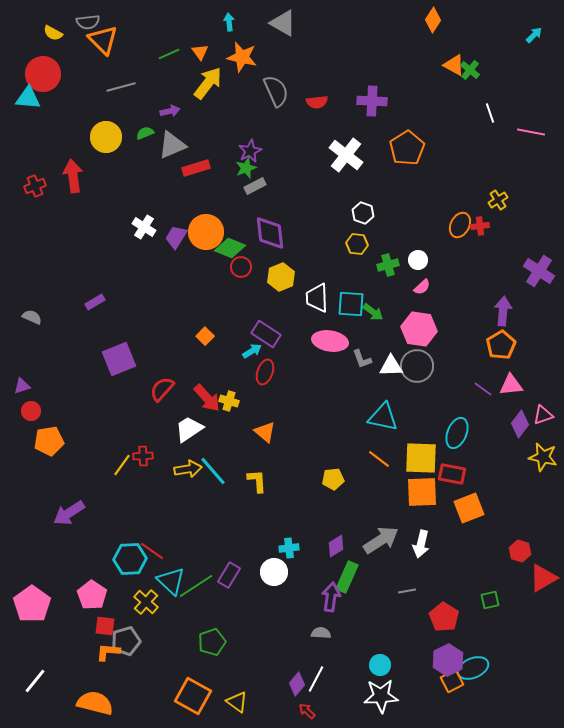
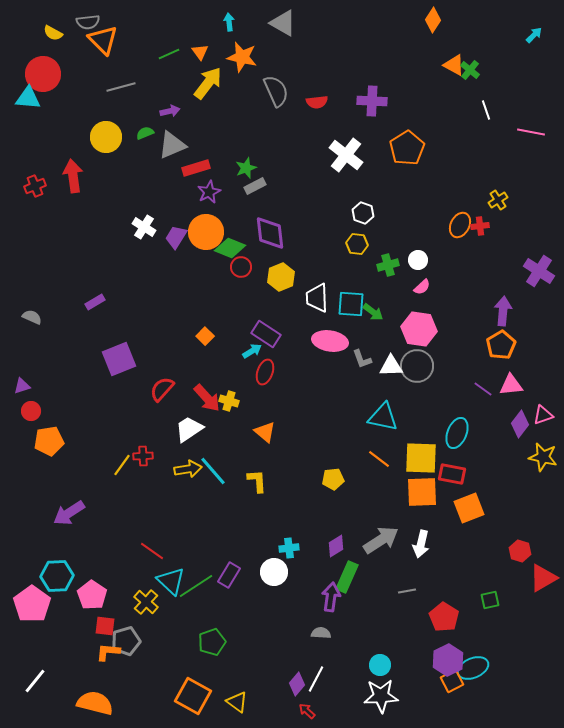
white line at (490, 113): moved 4 px left, 3 px up
purple star at (250, 151): moved 41 px left, 41 px down
cyan hexagon at (130, 559): moved 73 px left, 17 px down
